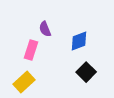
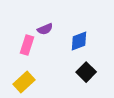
purple semicircle: rotated 91 degrees counterclockwise
pink rectangle: moved 4 px left, 5 px up
